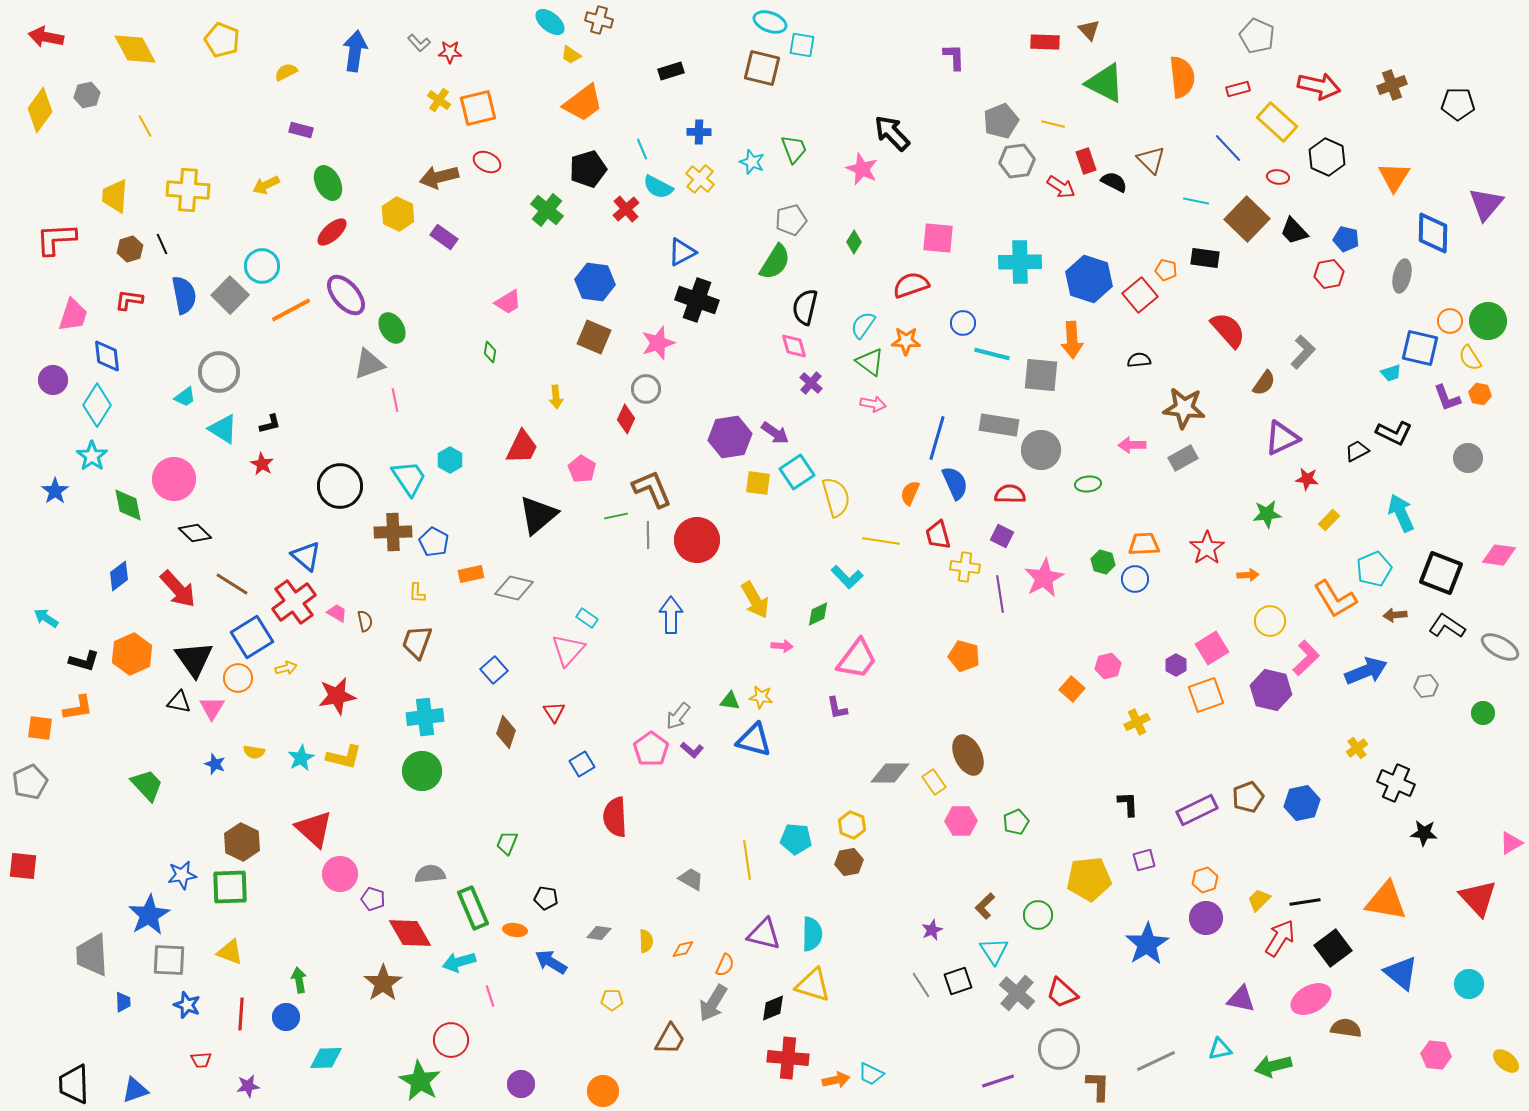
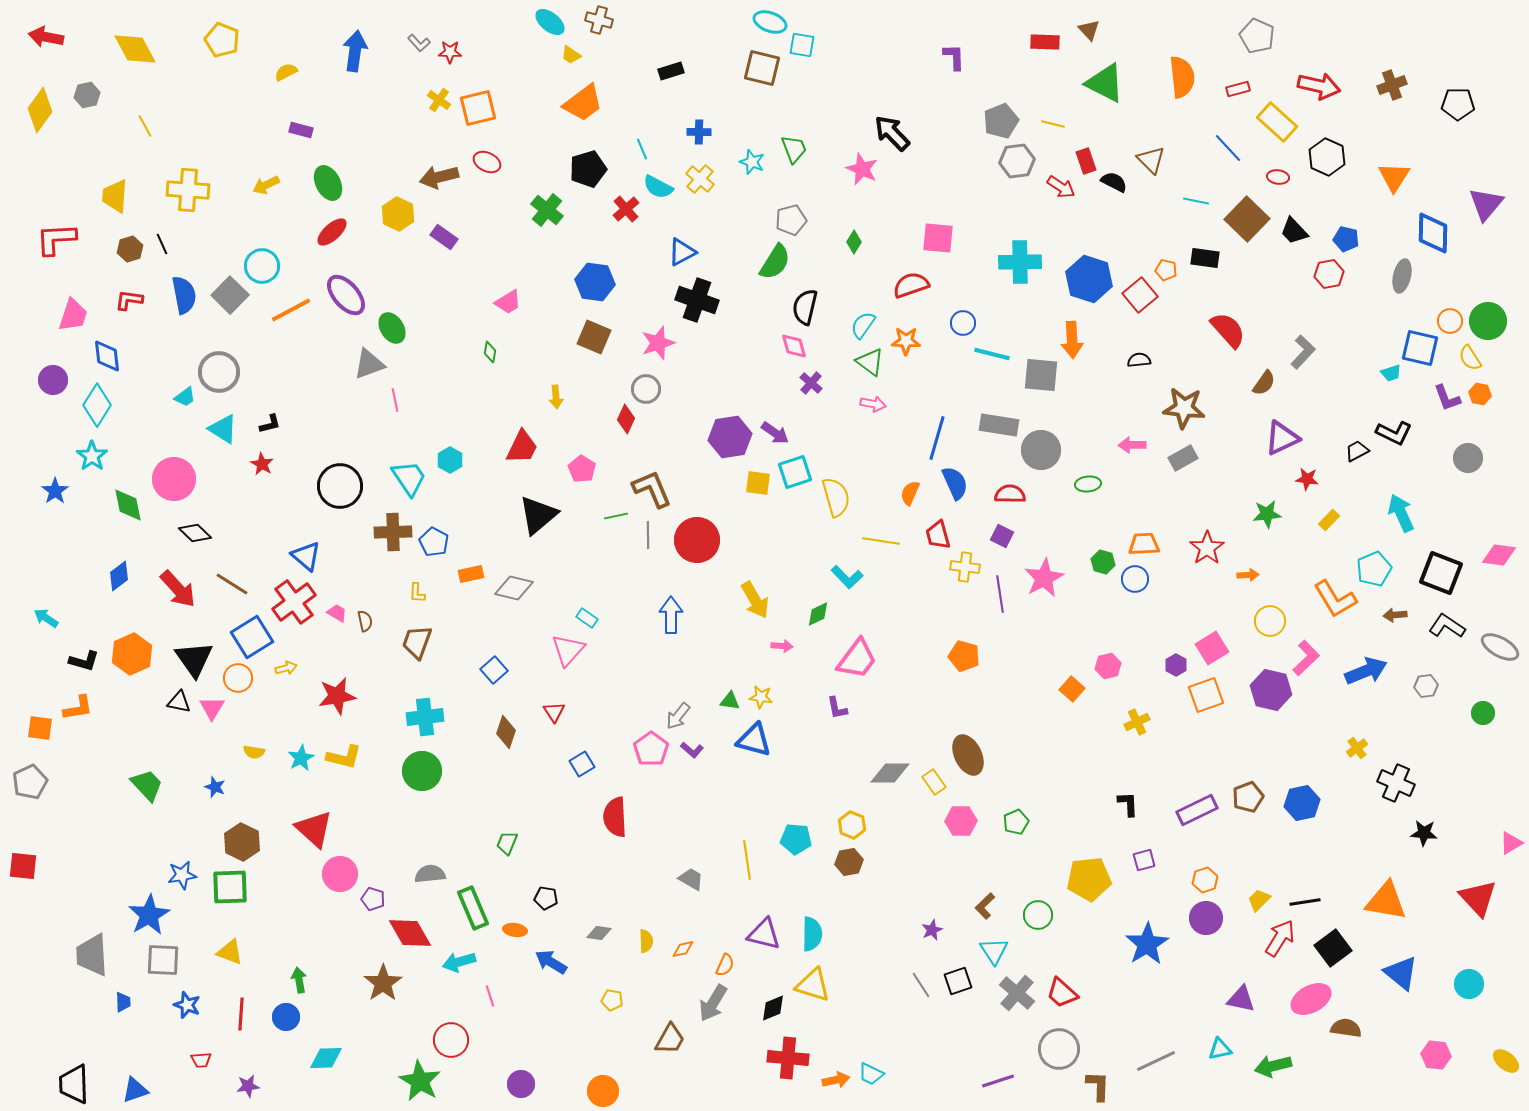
cyan square at (797, 472): moved 2 px left; rotated 16 degrees clockwise
blue star at (215, 764): moved 23 px down
gray square at (169, 960): moved 6 px left
yellow pentagon at (612, 1000): rotated 10 degrees clockwise
